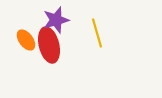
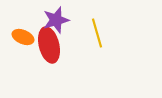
orange ellipse: moved 3 px left, 3 px up; rotated 30 degrees counterclockwise
